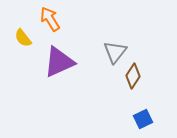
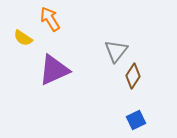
yellow semicircle: rotated 18 degrees counterclockwise
gray triangle: moved 1 px right, 1 px up
purple triangle: moved 5 px left, 8 px down
blue square: moved 7 px left, 1 px down
